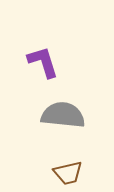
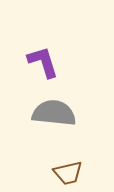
gray semicircle: moved 9 px left, 2 px up
